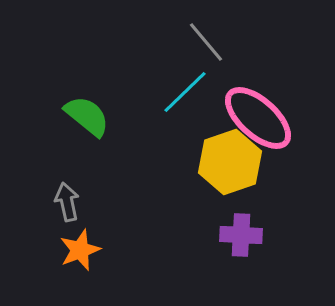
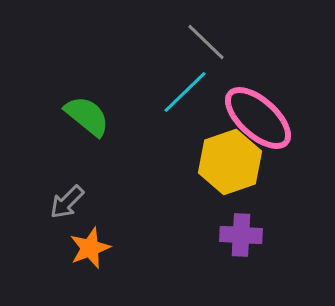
gray line: rotated 6 degrees counterclockwise
gray arrow: rotated 123 degrees counterclockwise
orange star: moved 10 px right, 2 px up
